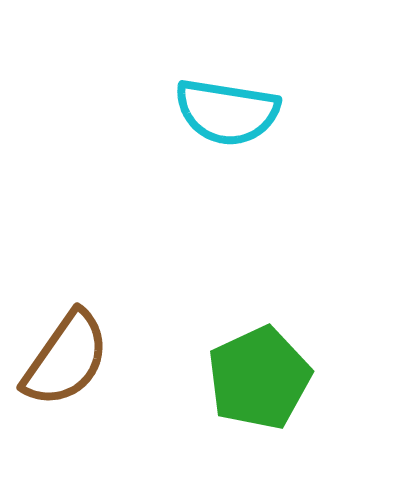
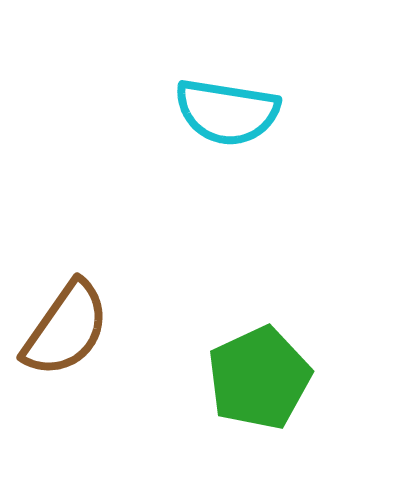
brown semicircle: moved 30 px up
